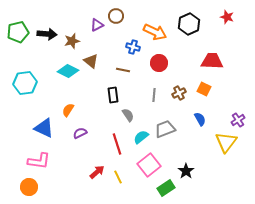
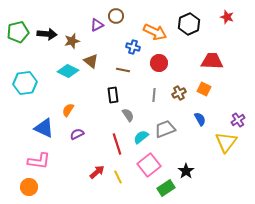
purple semicircle: moved 3 px left, 1 px down
